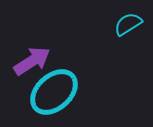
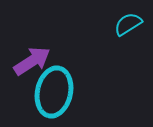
cyan ellipse: rotated 36 degrees counterclockwise
